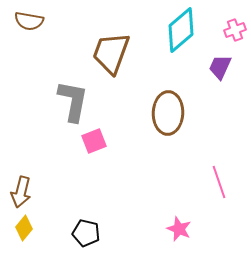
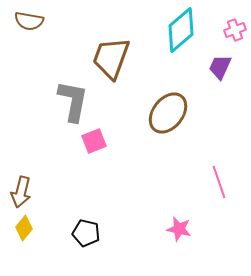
brown trapezoid: moved 5 px down
brown ellipse: rotated 36 degrees clockwise
pink star: rotated 10 degrees counterclockwise
